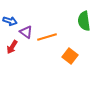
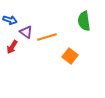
blue arrow: moved 1 px up
